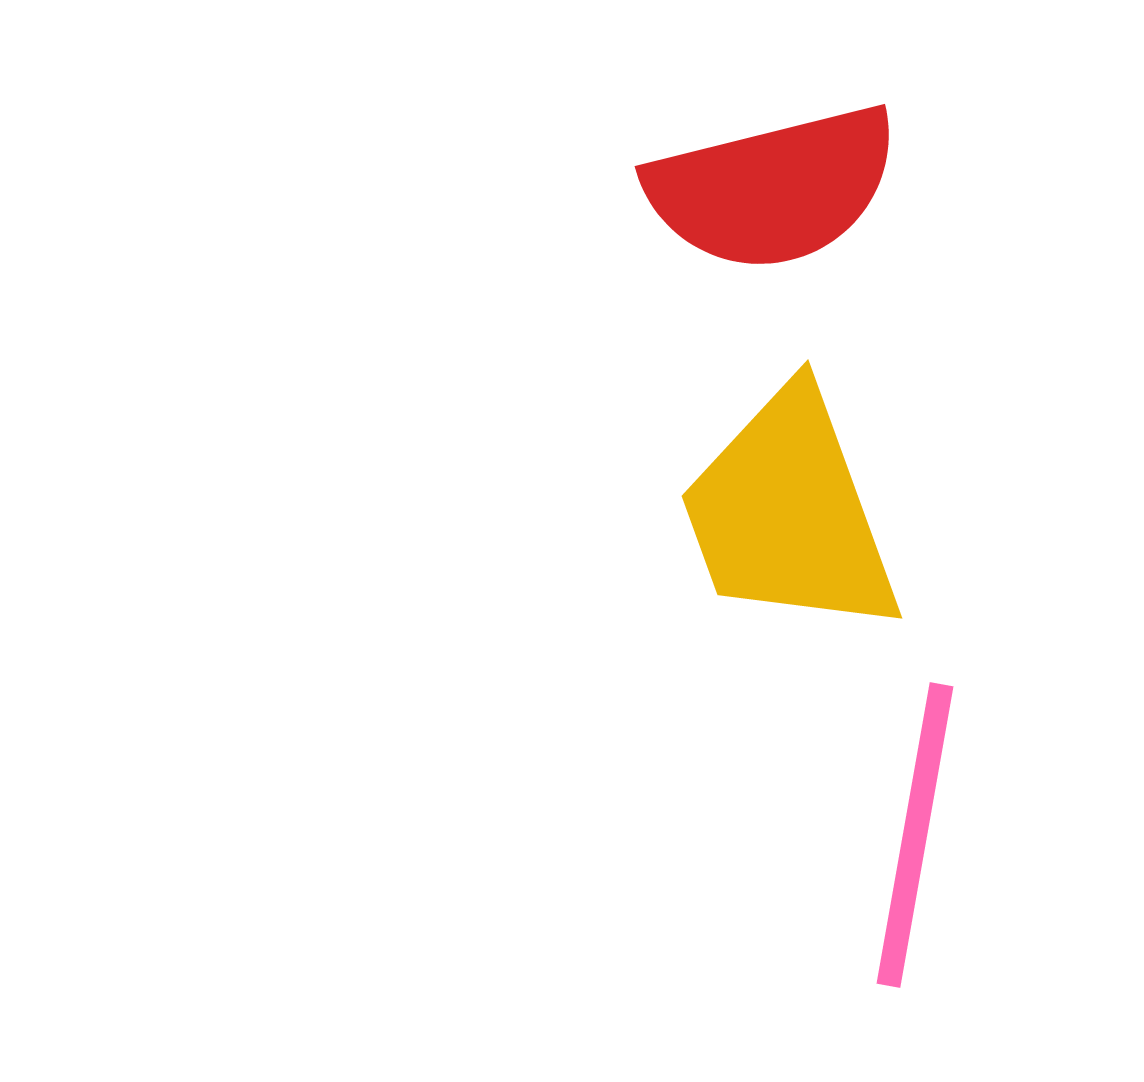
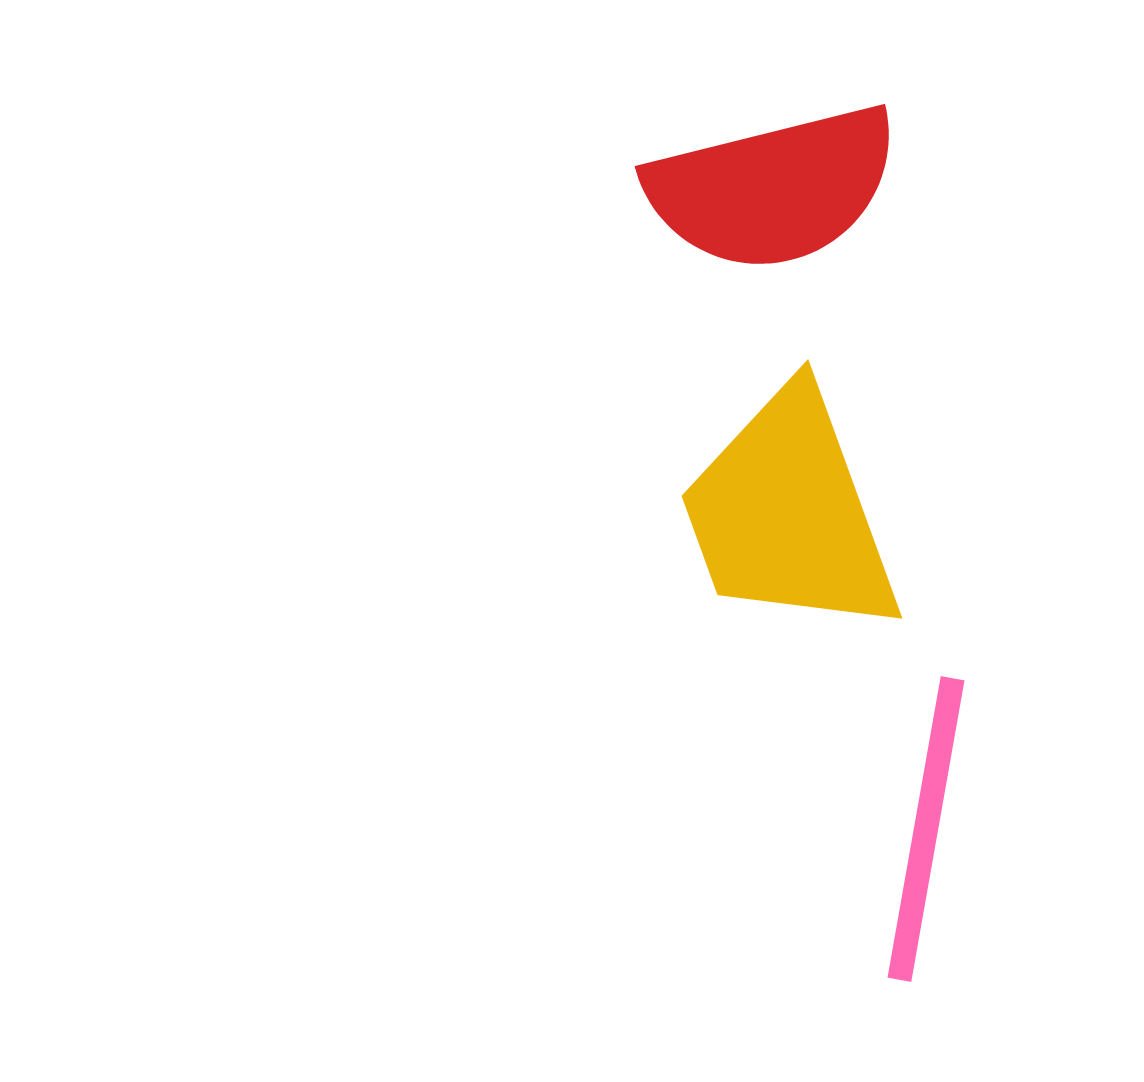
pink line: moved 11 px right, 6 px up
